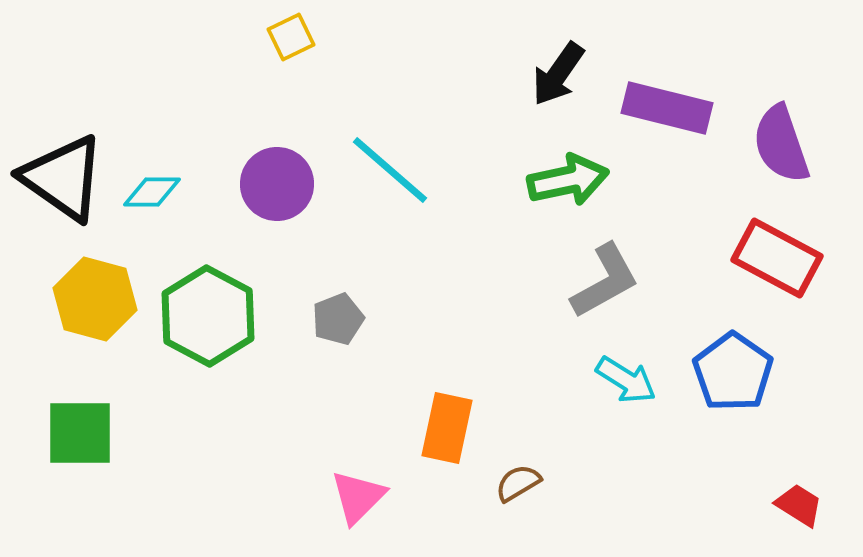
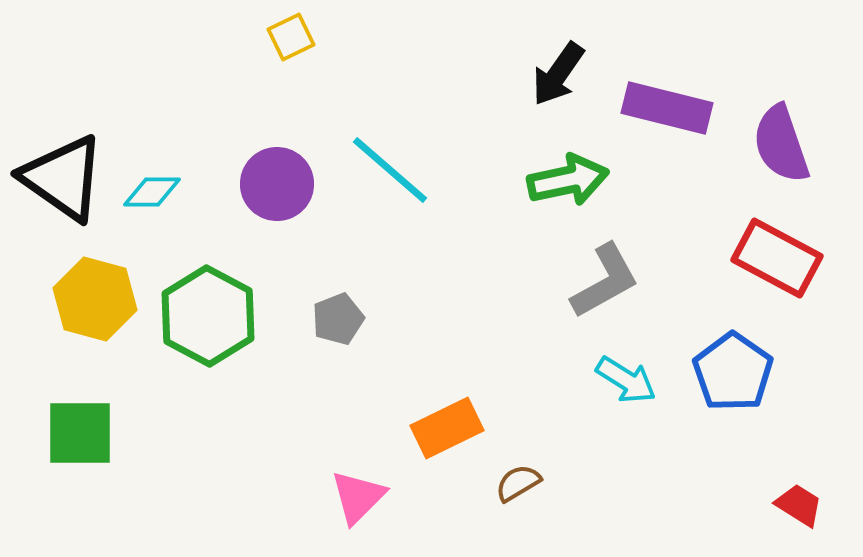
orange rectangle: rotated 52 degrees clockwise
